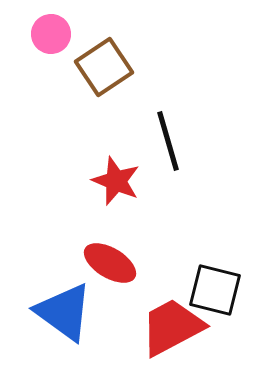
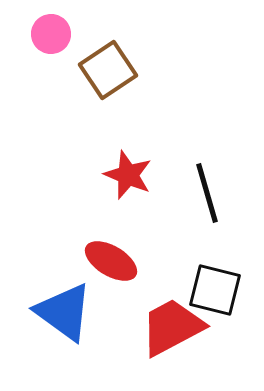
brown square: moved 4 px right, 3 px down
black line: moved 39 px right, 52 px down
red star: moved 12 px right, 6 px up
red ellipse: moved 1 px right, 2 px up
